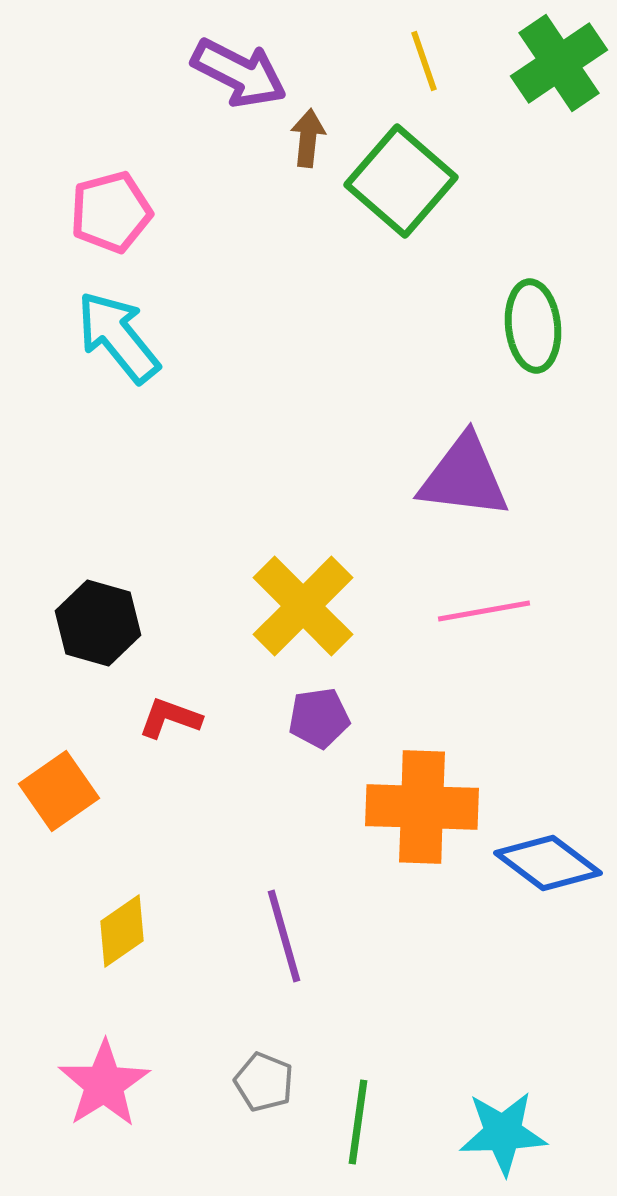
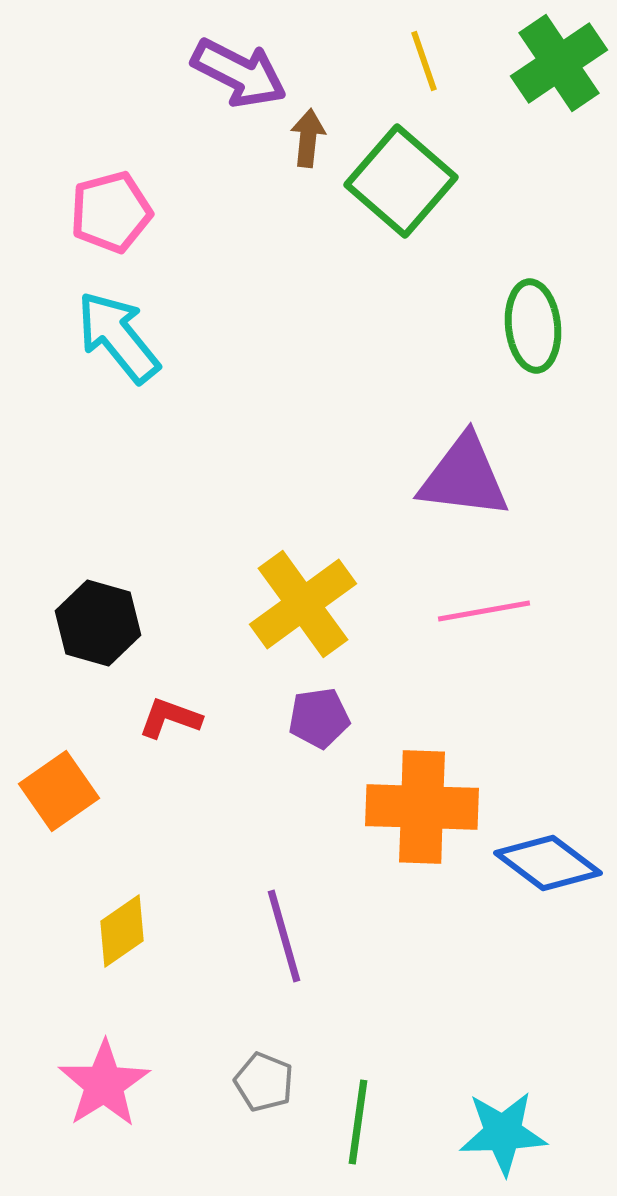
yellow cross: moved 2 px up; rotated 9 degrees clockwise
